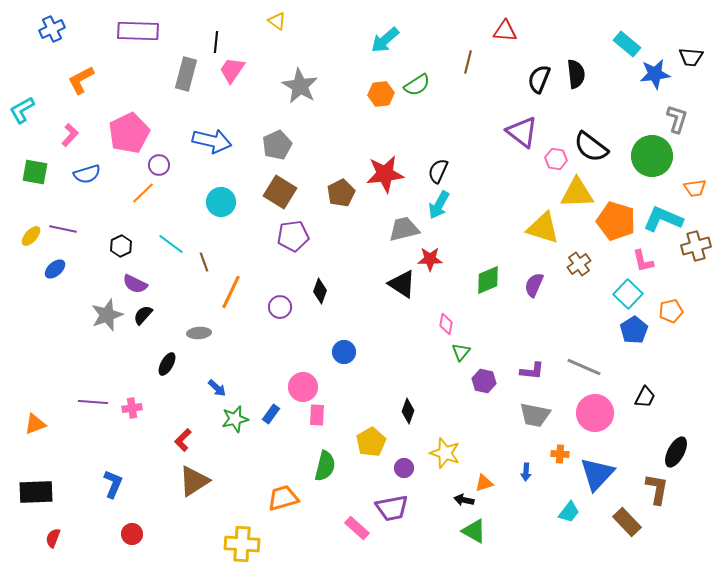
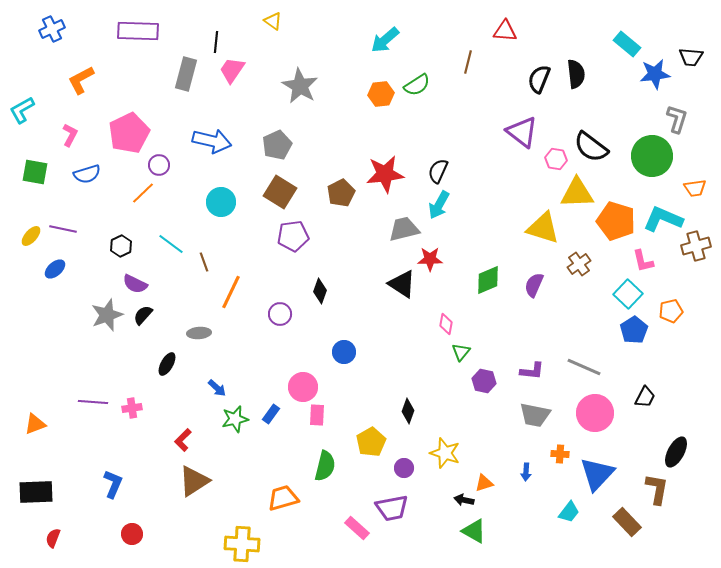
yellow triangle at (277, 21): moved 4 px left
pink L-shape at (70, 135): rotated 15 degrees counterclockwise
purple circle at (280, 307): moved 7 px down
